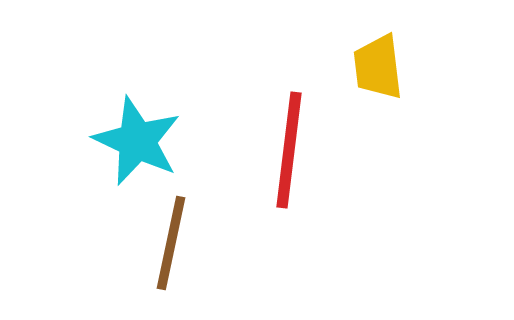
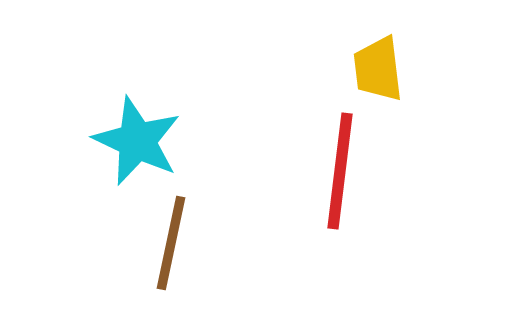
yellow trapezoid: moved 2 px down
red line: moved 51 px right, 21 px down
